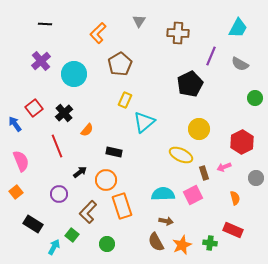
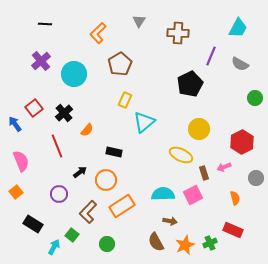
orange rectangle at (122, 206): rotated 75 degrees clockwise
brown arrow at (166, 221): moved 4 px right
green cross at (210, 243): rotated 32 degrees counterclockwise
orange star at (182, 245): moved 3 px right
